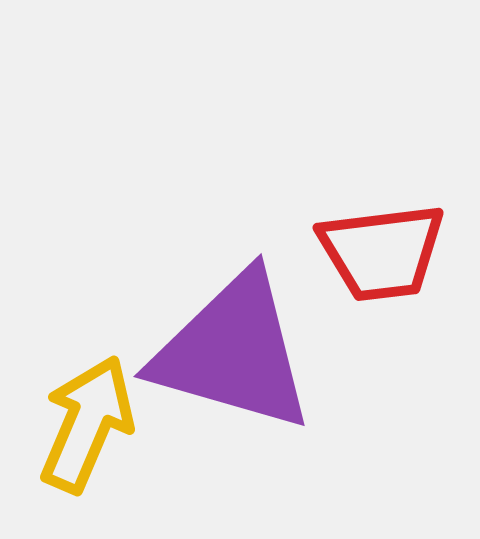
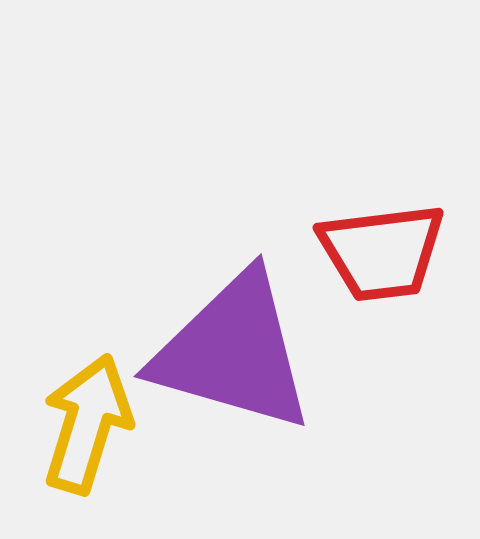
yellow arrow: rotated 6 degrees counterclockwise
